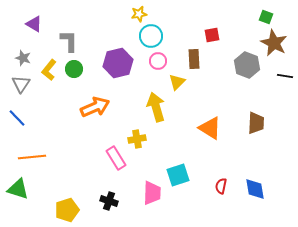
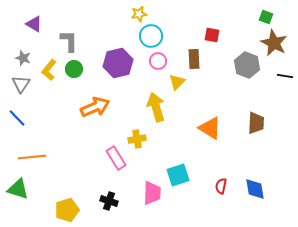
red square: rotated 21 degrees clockwise
